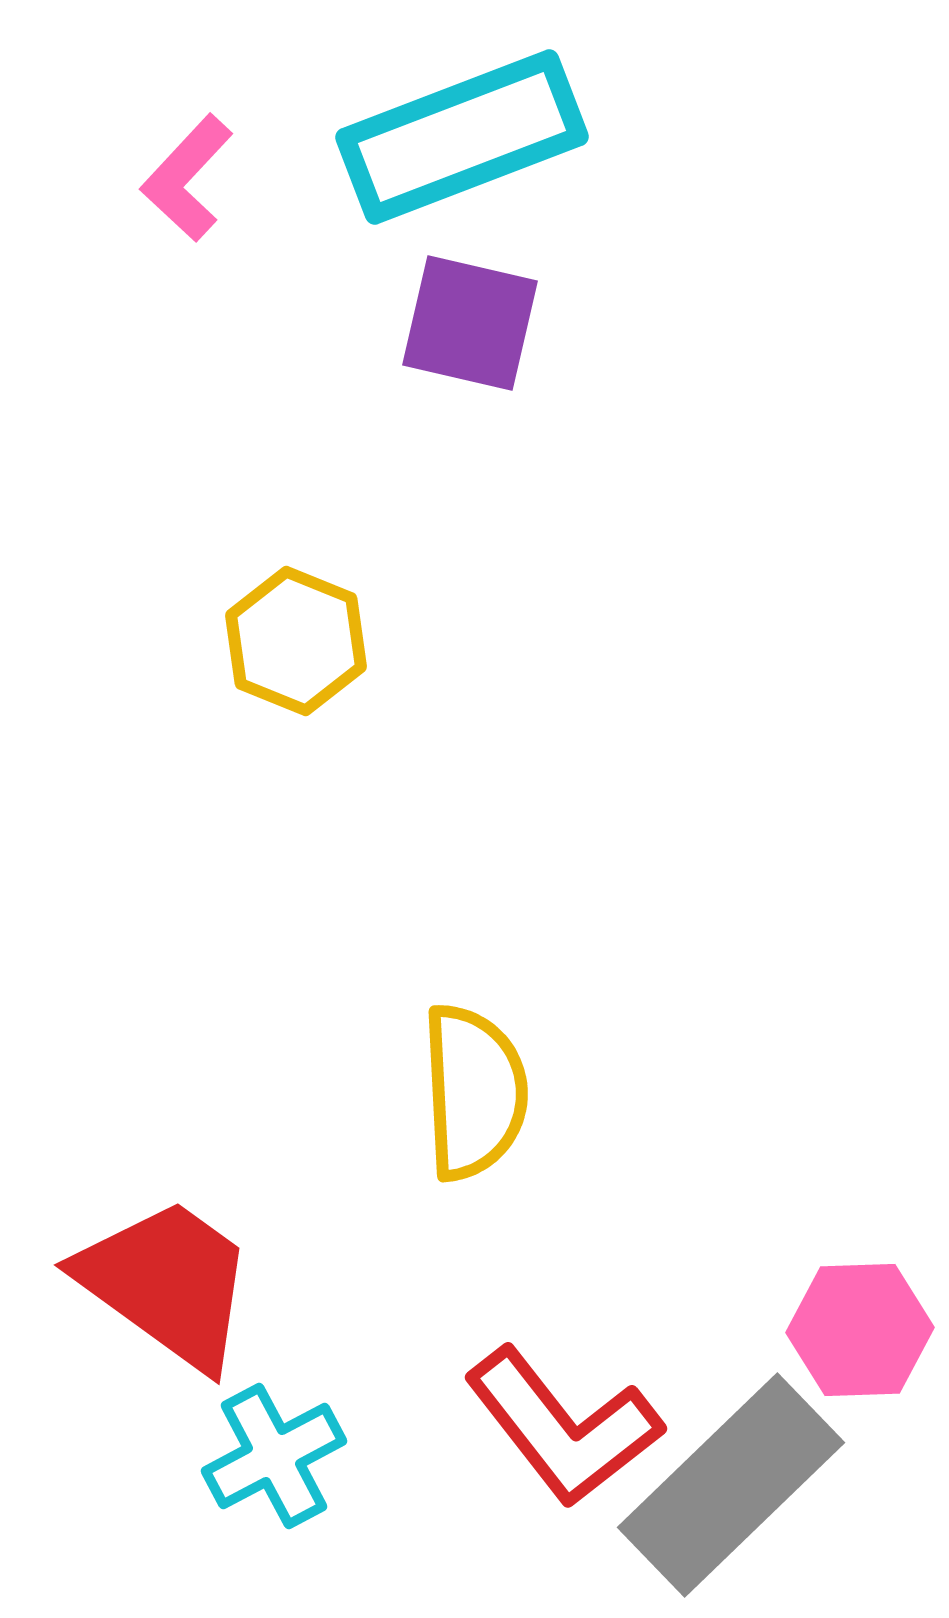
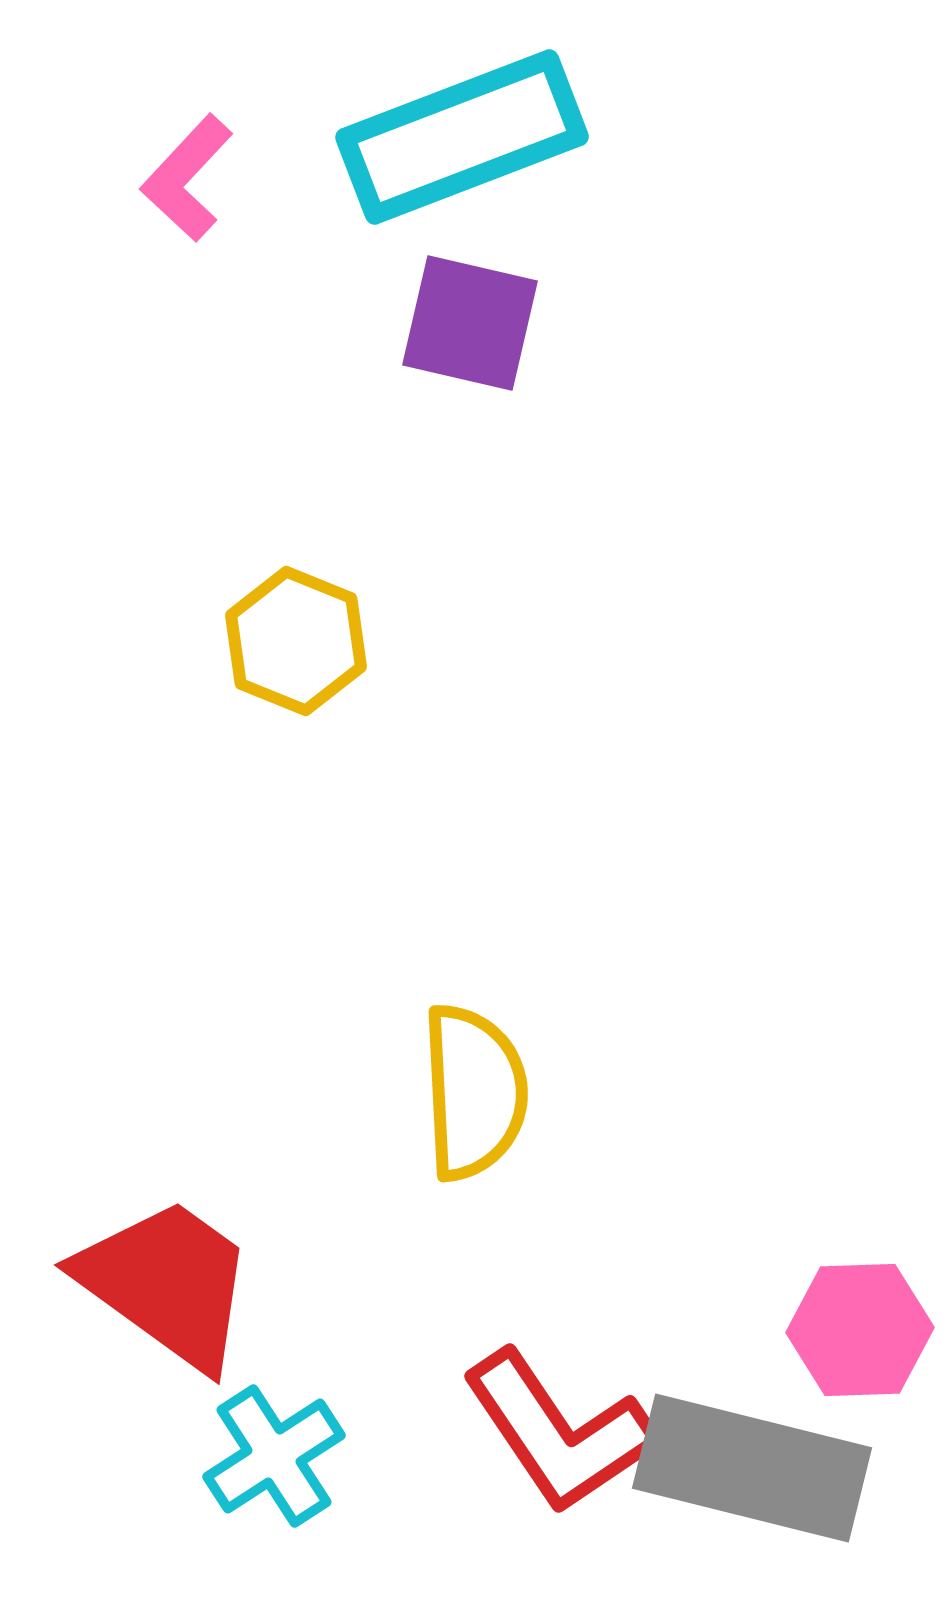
red L-shape: moved 4 px left, 5 px down; rotated 4 degrees clockwise
cyan cross: rotated 5 degrees counterclockwise
gray rectangle: moved 21 px right, 17 px up; rotated 58 degrees clockwise
